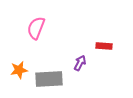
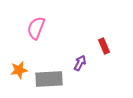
red rectangle: rotated 63 degrees clockwise
